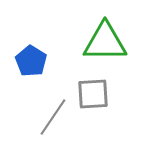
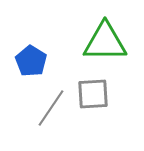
gray line: moved 2 px left, 9 px up
